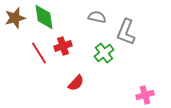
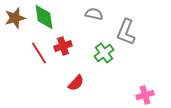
gray semicircle: moved 3 px left, 3 px up
